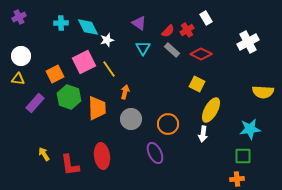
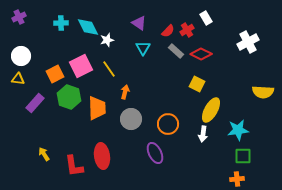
gray rectangle: moved 4 px right, 1 px down
pink square: moved 3 px left, 4 px down
cyan star: moved 12 px left, 1 px down
red L-shape: moved 4 px right, 1 px down
